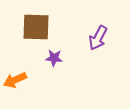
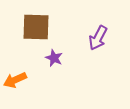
purple star: rotated 18 degrees clockwise
